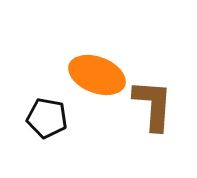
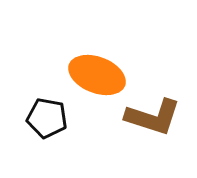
brown L-shape: moved 12 px down; rotated 104 degrees clockwise
